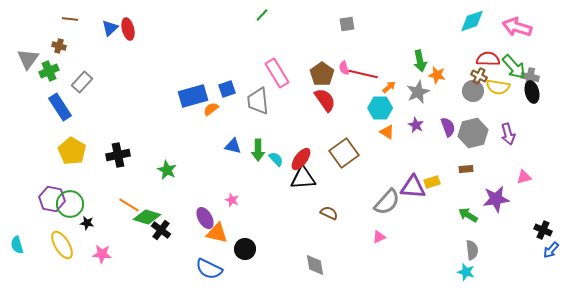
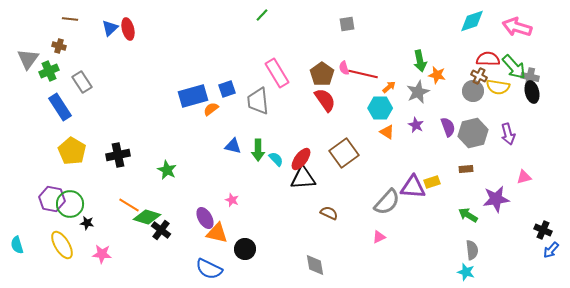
gray rectangle at (82, 82): rotated 75 degrees counterclockwise
